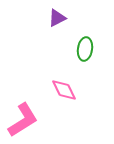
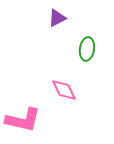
green ellipse: moved 2 px right
pink L-shape: rotated 45 degrees clockwise
